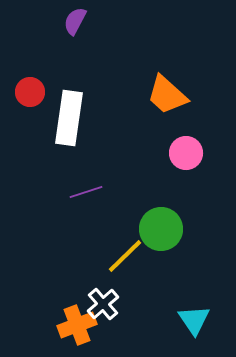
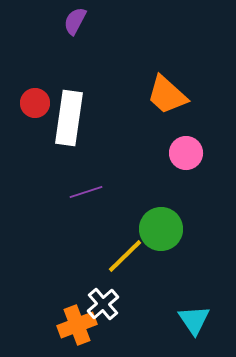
red circle: moved 5 px right, 11 px down
